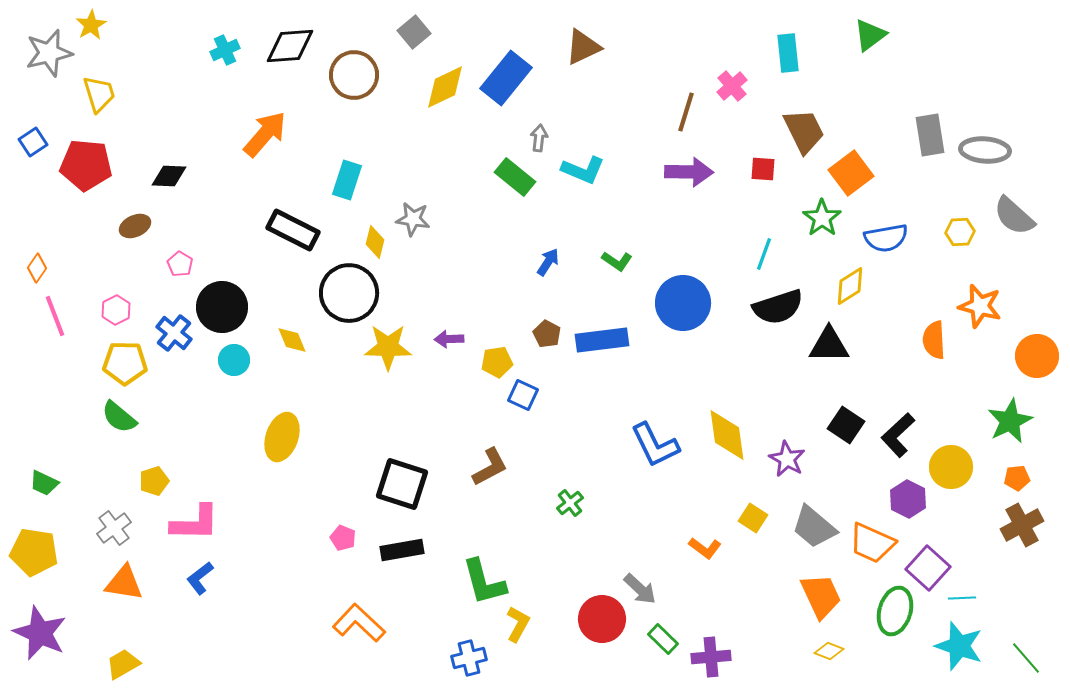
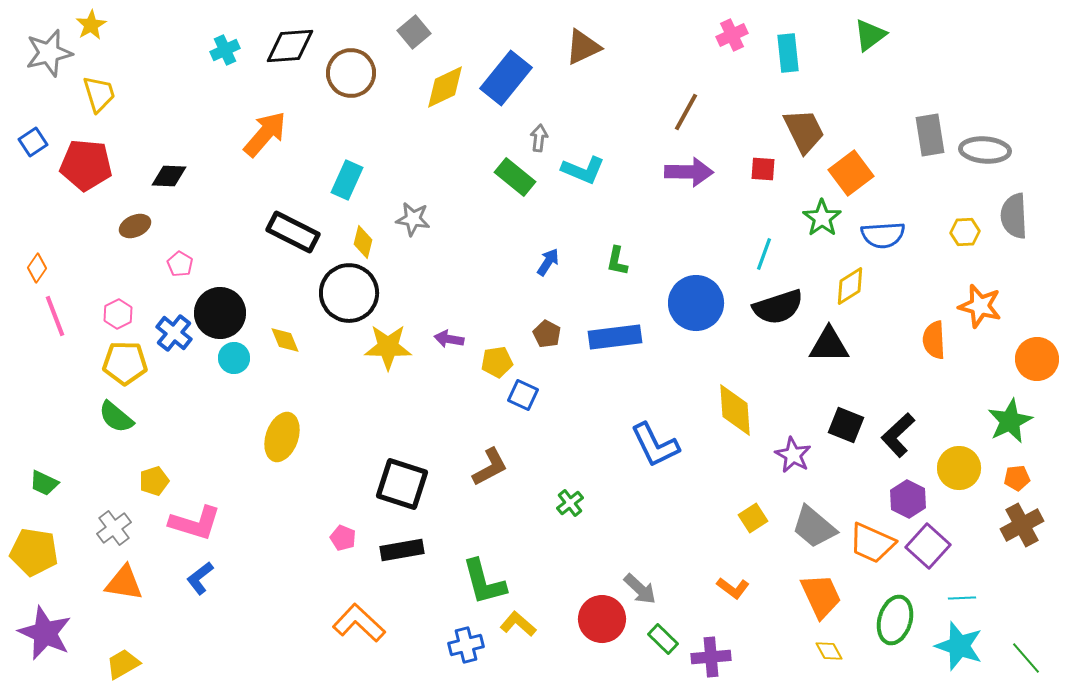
brown circle at (354, 75): moved 3 px left, 2 px up
pink cross at (732, 86): moved 51 px up; rotated 16 degrees clockwise
brown line at (686, 112): rotated 12 degrees clockwise
cyan rectangle at (347, 180): rotated 6 degrees clockwise
gray semicircle at (1014, 216): rotated 45 degrees clockwise
black rectangle at (293, 230): moved 2 px down
yellow hexagon at (960, 232): moved 5 px right
blue semicircle at (886, 238): moved 3 px left, 3 px up; rotated 6 degrees clockwise
yellow diamond at (375, 242): moved 12 px left
green L-shape at (617, 261): rotated 68 degrees clockwise
blue circle at (683, 303): moved 13 px right
black circle at (222, 307): moved 2 px left, 6 px down
pink hexagon at (116, 310): moved 2 px right, 4 px down
purple arrow at (449, 339): rotated 12 degrees clockwise
yellow diamond at (292, 340): moved 7 px left
blue rectangle at (602, 340): moved 13 px right, 3 px up
orange circle at (1037, 356): moved 3 px down
cyan circle at (234, 360): moved 2 px up
green semicircle at (119, 417): moved 3 px left
black square at (846, 425): rotated 12 degrees counterclockwise
yellow diamond at (727, 435): moved 8 px right, 25 px up; rotated 4 degrees clockwise
purple star at (787, 459): moved 6 px right, 4 px up
yellow circle at (951, 467): moved 8 px right, 1 px down
yellow square at (753, 518): rotated 24 degrees clockwise
pink L-shape at (195, 523): rotated 16 degrees clockwise
orange L-shape at (705, 548): moved 28 px right, 40 px down
purple square at (928, 568): moved 22 px up
green ellipse at (895, 611): moved 9 px down
yellow L-shape at (518, 624): rotated 78 degrees counterclockwise
purple star at (40, 633): moved 5 px right
yellow diamond at (829, 651): rotated 40 degrees clockwise
blue cross at (469, 658): moved 3 px left, 13 px up
